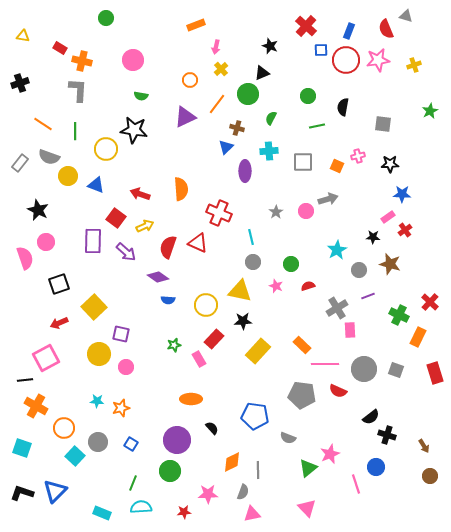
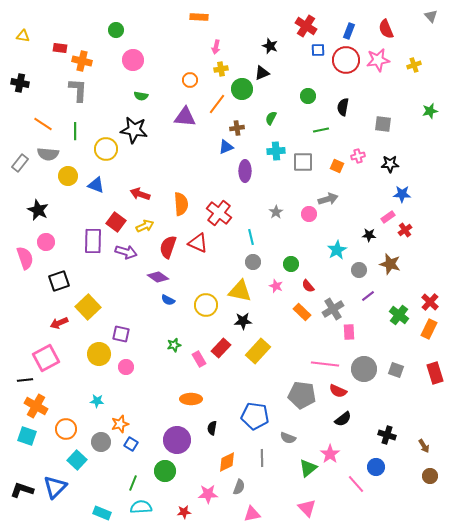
gray triangle at (406, 16): moved 25 px right; rotated 32 degrees clockwise
green circle at (106, 18): moved 10 px right, 12 px down
orange rectangle at (196, 25): moved 3 px right, 8 px up; rotated 24 degrees clockwise
red cross at (306, 26): rotated 10 degrees counterclockwise
red rectangle at (60, 48): rotated 24 degrees counterclockwise
blue square at (321, 50): moved 3 px left
yellow cross at (221, 69): rotated 32 degrees clockwise
black cross at (20, 83): rotated 30 degrees clockwise
green circle at (248, 94): moved 6 px left, 5 px up
green star at (430, 111): rotated 14 degrees clockwise
purple triangle at (185, 117): rotated 30 degrees clockwise
green line at (317, 126): moved 4 px right, 4 px down
brown cross at (237, 128): rotated 24 degrees counterclockwise
blue triangle at (226, 147): rotated 21 degrees clockwise
cyan cross at (269, 151): moved 7 px right
gray semicircle at (49, 157): moved 1 px left, 3 px up; rotated 15 degrees counterclockwise
orange semicircle at (181, 189): moved 15 px down
pink circle at (306, 211): moved 3 px right, 3 px down
red cross at (219, 213): rotated 15 degrees clockwise
red square at (116, 218): moved 4 px down
black star at (373, 237): moved 4 px left, 2 px up
purple arrow at (126, 252): rotated 25 degrees counterclockwise
black square at (59, 284): moved 3 px up
red semicircle at (308, 286): rotated 112 degrees counterclockwise
purple line at (368, 296): rotated 16 degrees counterclockwise
blue semicircle at (168, 300): rotated 24 degrees clockwise
yellow square at (94, 307): moved 6 px left
gray cross at (337, 308): moved 4 px left, 1 px down
green cross at (399, 315): rotated 12 degrees clockwise
pink rectangle at (350, 330): moved 1 px left, 2 px down
orange rectangle at (418, 337): moved 11 px right, 8 px up
red rectangle at (214, 339): moved 7 px right, 9 px down
orange rectangle at (302, 345): moved 33 px up
pink line at (325, 364): rotated 8 degrees clockwise
orange star at (121, 408): moved 1 px left, 16 px down
black semicircle at (371, 417): moved 28 px left, 2 px down
orange circle at (64, 428): moved 2 px right, 1 px down
black semicircle at (212, 428): rotated 128 degrees counterclockwise
gray circle at (98, 442): moved 3 px right
cyan square at (22, 448): moved 5 px right, 12 px up
pink star at (330, 454): rotated 12 degrees counterclockwise
cyan square at (75, 456): moved 2 px right, 4 px down
orange diamond at (232, 462): moved 5 px left
gray line at (258, 470): moved 4 px right, 12 px up
green circle at (170, 471): moved 5 px left
pink line at (356, 484): rotated 24 degrees counterclockwise
blue triangle at (55, 491): moved 4 px up
gray semicircle at (243, 492): moved 4 px left, 5 px up
black L-shape at (22, 493): moved 3 px up
